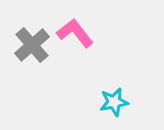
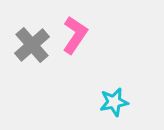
pink L-shape: moved 2 px down; rotated 72 degrees clockwise
